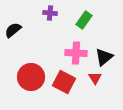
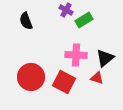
purple cross: moved 16 px right, 3 px up; rotated 24 degrees clockwise
green rectangle: rotated 24 degrees clockwise
black semicircle: moved 13 px right, 9 px up; rotated 72 degrees counterclockwise
pink cross: moved 2 px down
black triangle: moved 1 px right, 1 px down
red triangle: moved 2 px right; rotated 40 degrees counterclockwise
